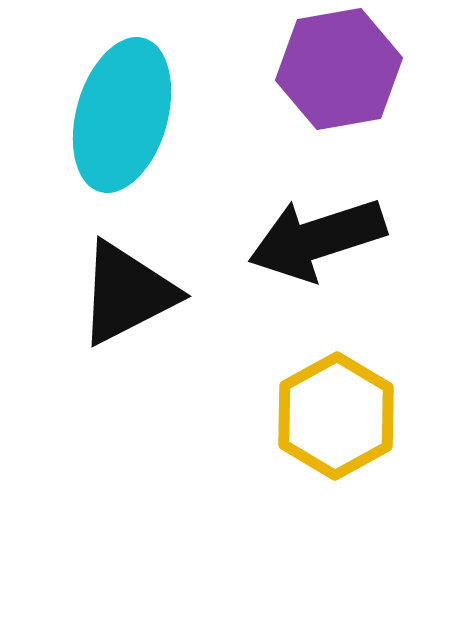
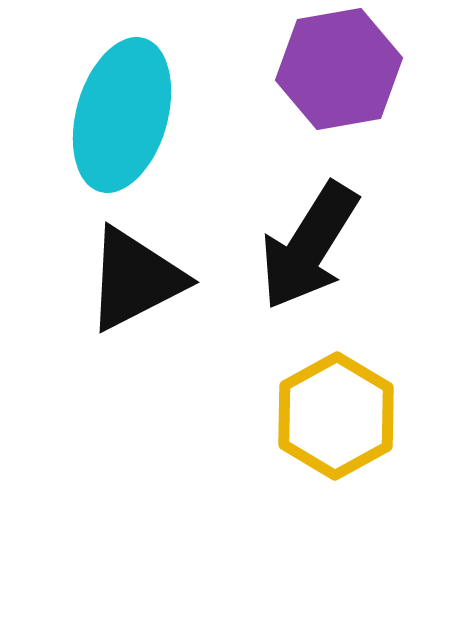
black arrow: moved 8 px left, 7 px down; rotated 40 degrees counterclockwise
black triangle: moved 8 px right, 14 px up
